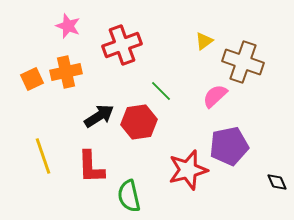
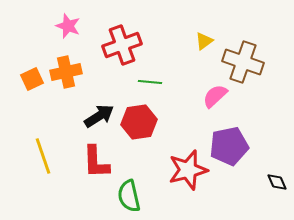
green line: moved 11 px left, 9 px up; rotated 40 degrees counterclockwise
red L-shape: moved 5 px right, 5 px up
